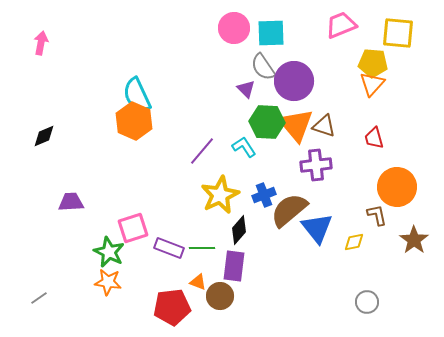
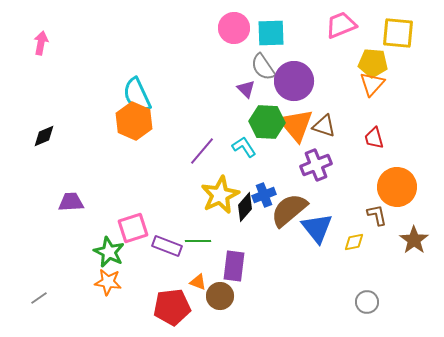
purple cross at (316, 165): rotated 16 degrees counterclockwise
black diamond at (239, 230): moved 6 px right, 23 px up
purple rectangle at (169, 248): moved 2 px left, 2 px up
green line at (202, 248): moved 4 px left, 7 px up
